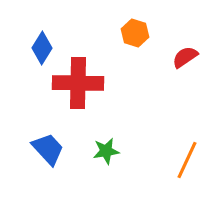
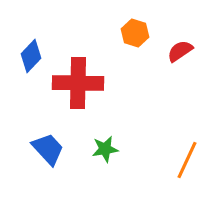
blue diamond: moved 11 px left, 8 px down; rotated 12 degrees clockwise
red semicircle: moved 5 px left, 6 px up
green star: moved 1 px left, 2 px up
